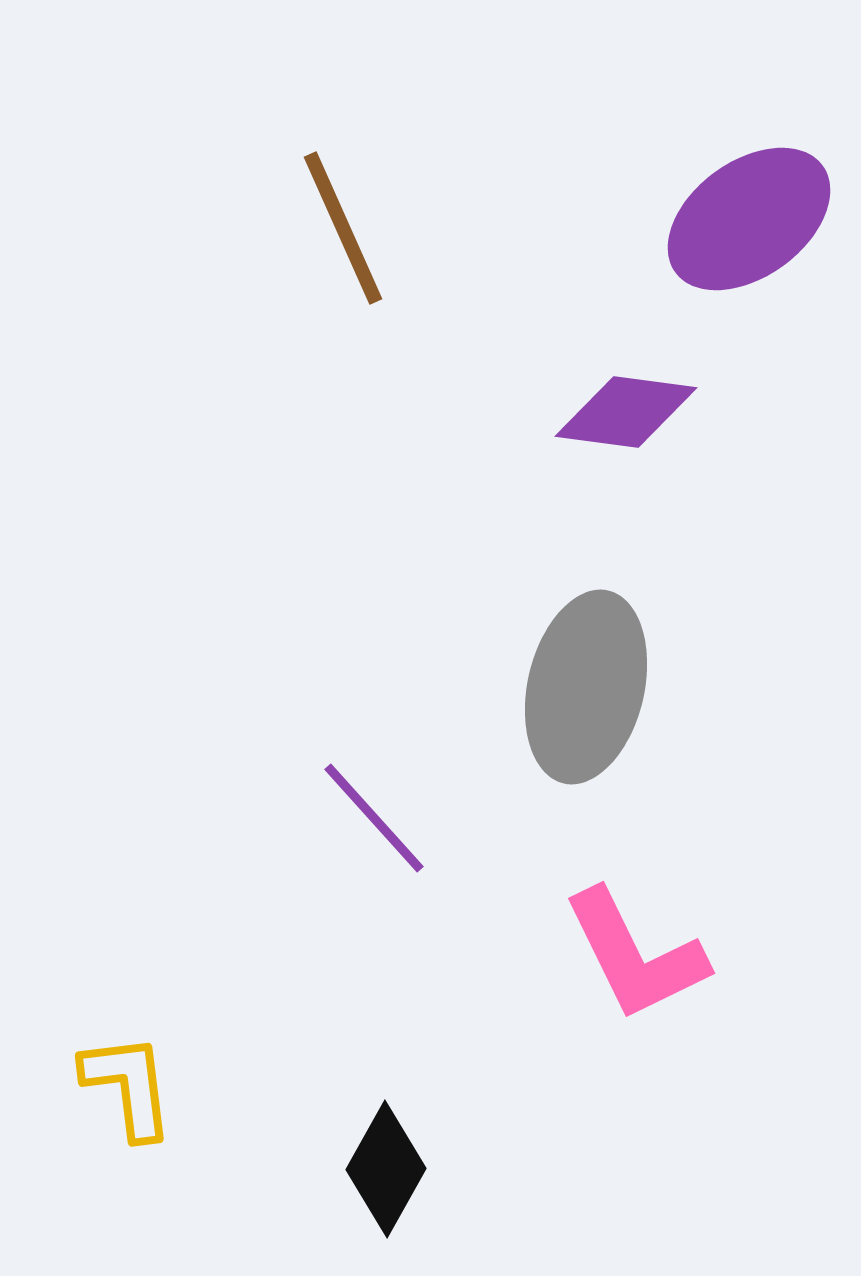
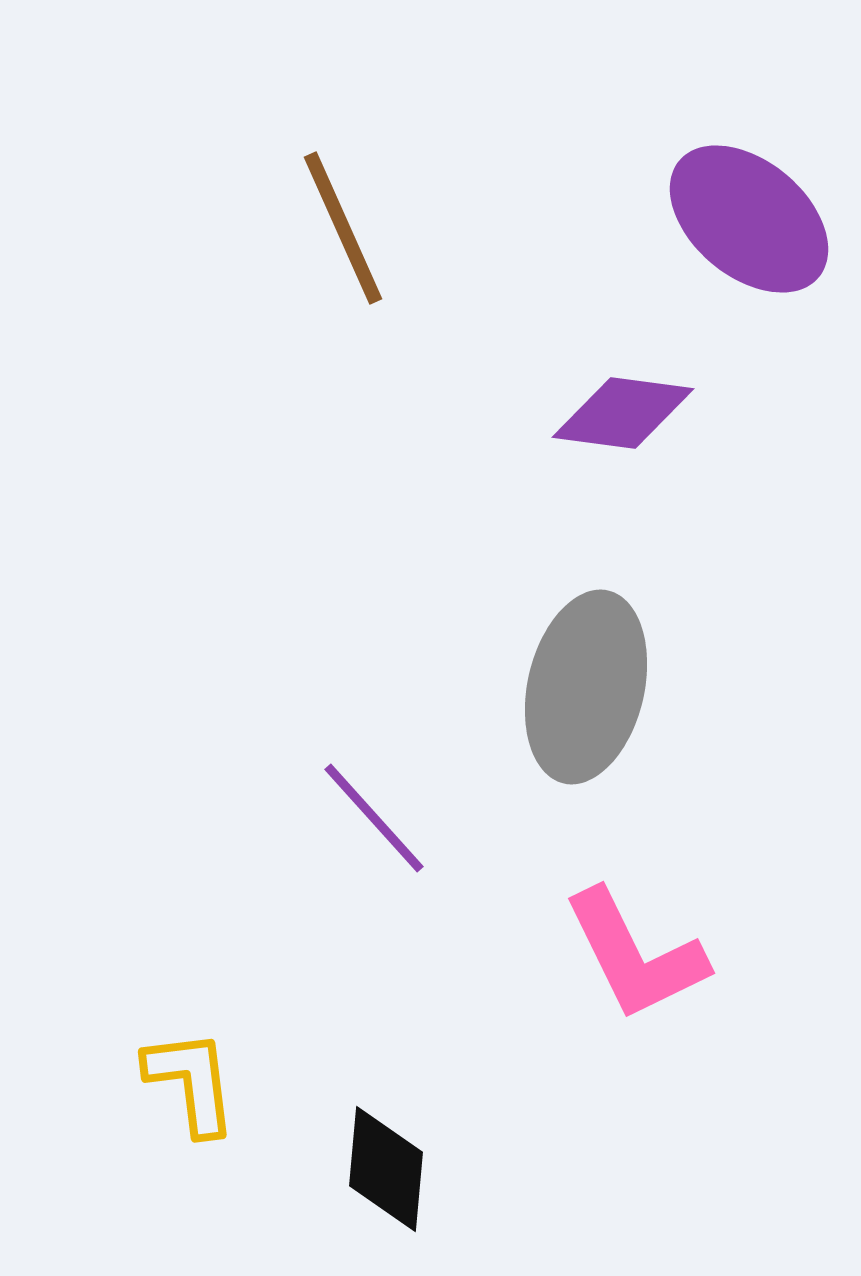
purple ellipse: rotated 76 degrees clockwise
purple diamond: moved 3 px left, 1 px down
yellow L-shape: moved 63 px right, 4 px up
black diamond: rotated 24 degrees counterclockwise
